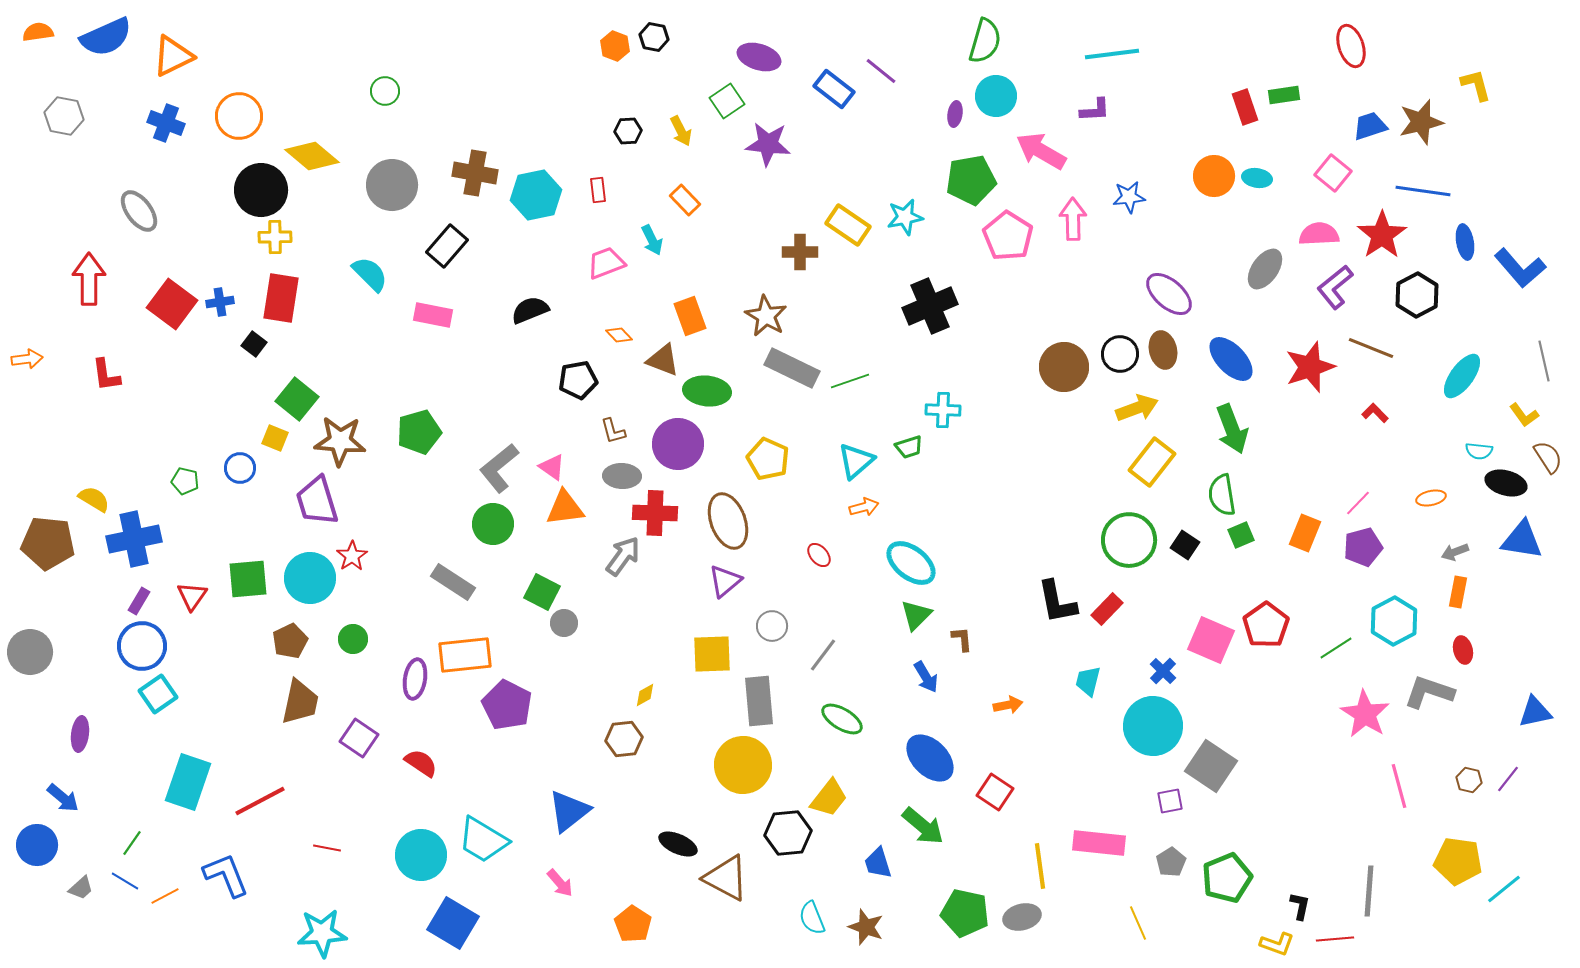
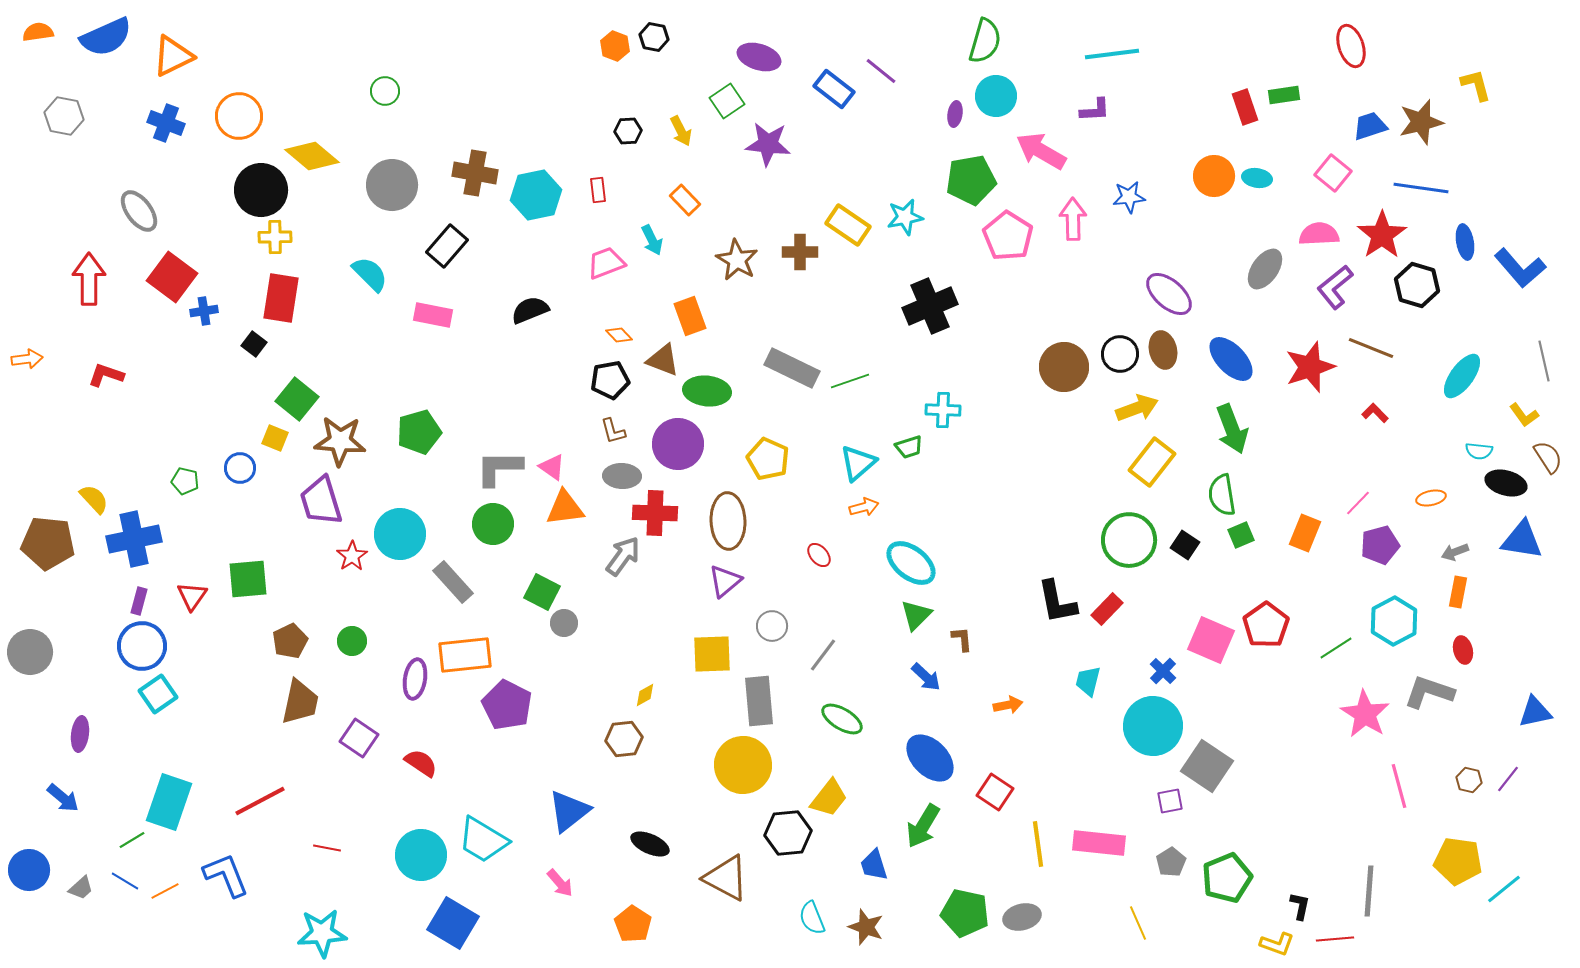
blue line at (1423, 191): moved 2 px left, 3 px up
black hexagon at (1417, 295): moved 10 px up; rotated 15 degrees counterclockwise
blue cross at (220, 302): moved 16 px left, 9 px down
red square at (172, 304): moved 27 px up
brown star at (766, 316): moved 29 px left, 56 px up
red L-shape at (106, 375): rotated 117 degrees clockwise
black pentagon at (578, 380): moved 32 px right
cyan triangle at (856, 461): moved 2 px right, 2 px down
gray L-shape at (499, 468): rotated 39 degrees clockwise
yellow semicircle at (94, 499): rotated 16 degrees clockwise
purple trapezoid at (317, 501): moved 4 px right
brown ellipse at (728, 521): rotated 18 degrees clockwise
purple pentagon at (1363, 547): moved 17 px right, 2 px up
cyan circle at (310, 578): moved 90 px right, 44 px up
gray rectangle at (453, 582): rotated 15 degrees clockwise
purple rectangle at (139, 601): rotated 16 degrees counterclockwise
green circle at (353, 639): moved 1 px left, 2 px down
blue arrow at (926, 677): rotated 16 degrees counterclockwise
gray square at (1211, 766): moved 4 px left
cyan rectangle at (188, 782): moved 19 px left, 20 px down
green arrow at (923, 826): rotated 81 degrees clockwise
green line at (132, 843): moved 3 px up; rotated 24 degrees clockwise
black ellipse at (678, 844): moved 28 px left
blue circle at (37, 845): moved 8 px left, 25 px down
blue trapezoid at (878, 863): moved 4 px left, 2 px down
yellow line at (1040, 866): moved 2 px left, 22 px up
orange line at (165, 896): moved 5 px up
